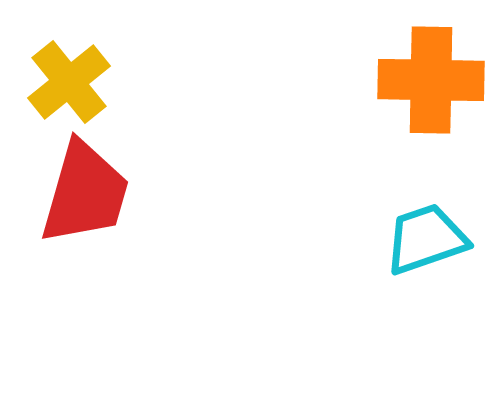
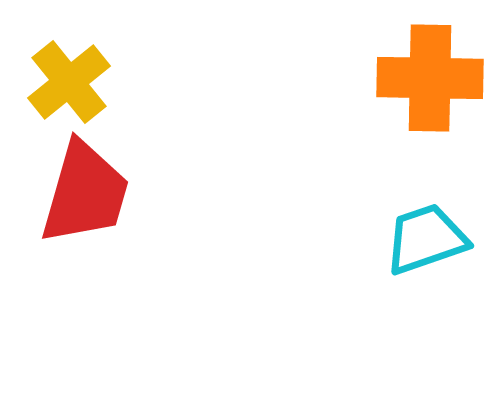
orange cross: moved 1 px left, 2 px up
